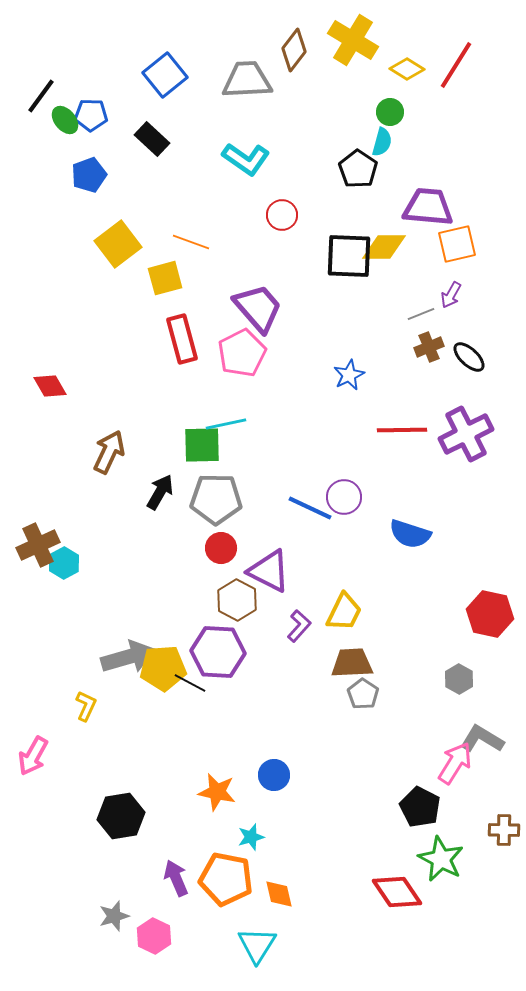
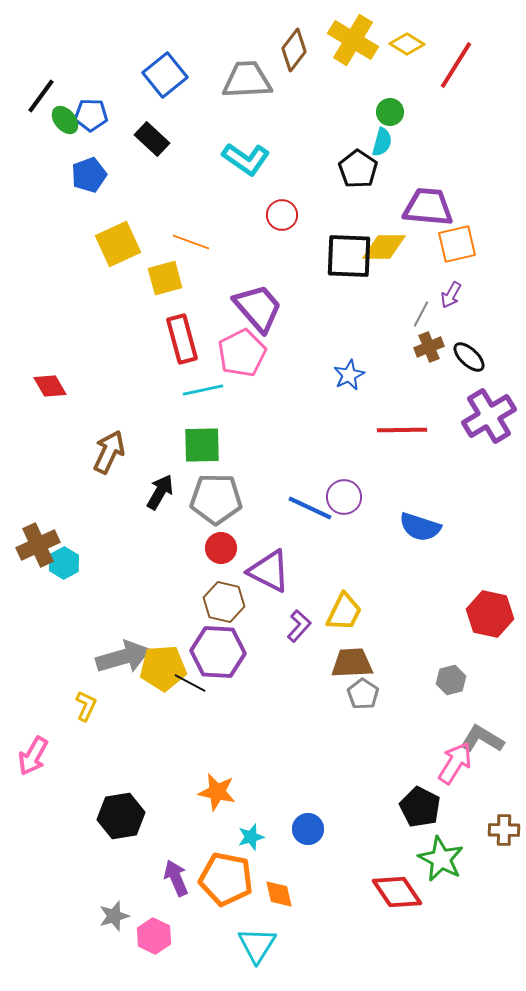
yellow diamond at (407, 69): moved 25 px up
yellow square at (118, 244): rotated 12 degrees clockwise
gray line at (421, 314): rotated 40 degrees counterclockwise
cyan line at (226, 424): moved 23 px left, 34 px up
purple cross at (466, 434): moved 23 px right, 18 px up; rotated 4 degrees counterclockwise
blue semicircle at (410, 534): moved 10 px right, 7 px up
brown hexagon at (237, 600): moved 13 px left, 2 px down; rotated 15 degrees counterclockwise
gray arrow at (128, 657): moved 5 px left
gray hexagon at (459, 679): moved 8 px left, 1 px down; rotated 16 degrees clockwise
blue circle at (274, 775): moved 34 px right, 54 px down
